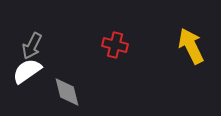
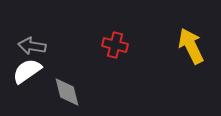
gray arrow: rotated 72 degrees clockwise
